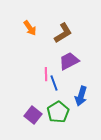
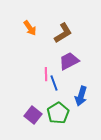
green pentagon: moved 1 px down
